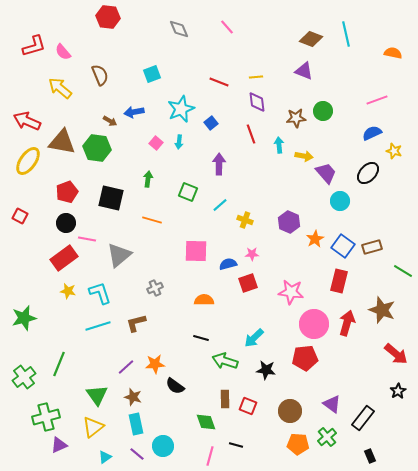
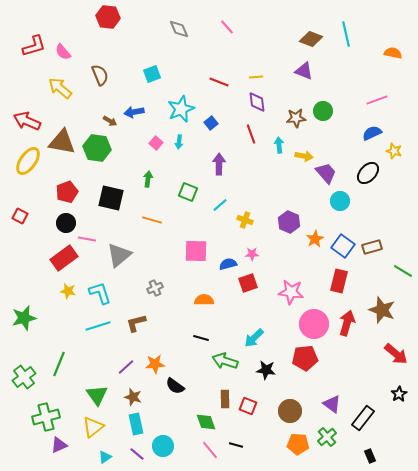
black star at (398, 391): moved 1 px right, 3 px down
pink line at (210, 456): moved 6 px up; rotated 54 degrees counterclockwise
